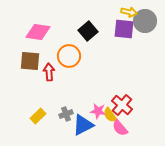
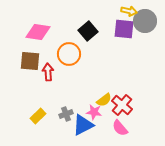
yellow arrow: moved 1 px up
orange circle: moved 2 px up
red arrow: moved 1 px left
pink star: moved 4 px left, 1 px down
yellow semicircle: moved 6 px left, 15 px up; rotated 91 degrees counterclockwise
